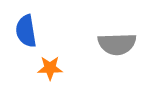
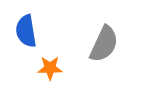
gray semicircle: moved 13 px left; rotated 63 degrees counterclockwise
